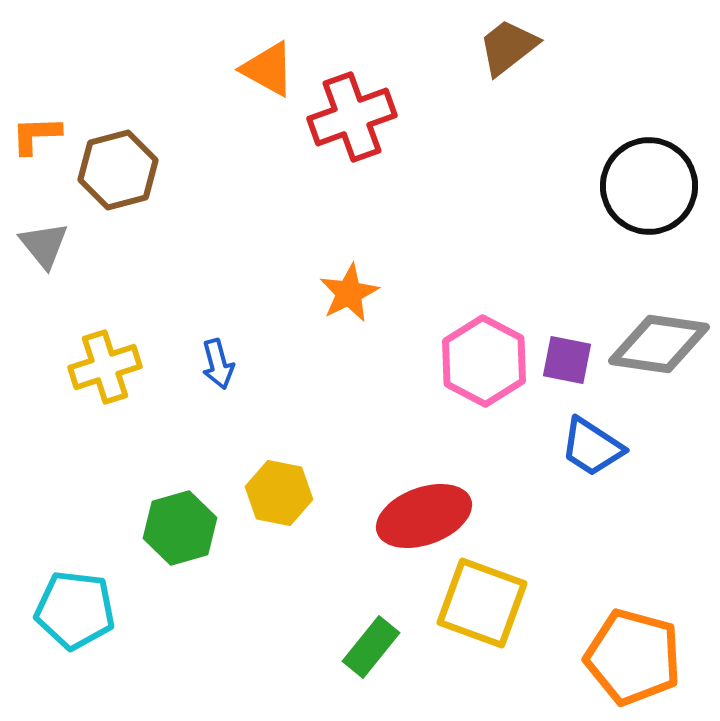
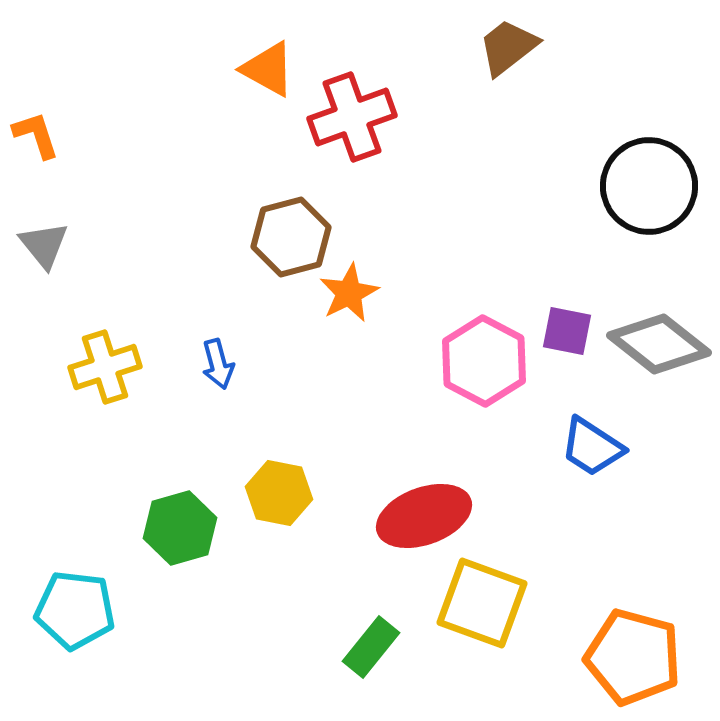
orange L-shape: rotated 74 degrees clockwise
brown hexagon: moved 173 px right, 67 px down
gray diamond: rotated 30 degrees clockwise
purple square: moved 29 px up
